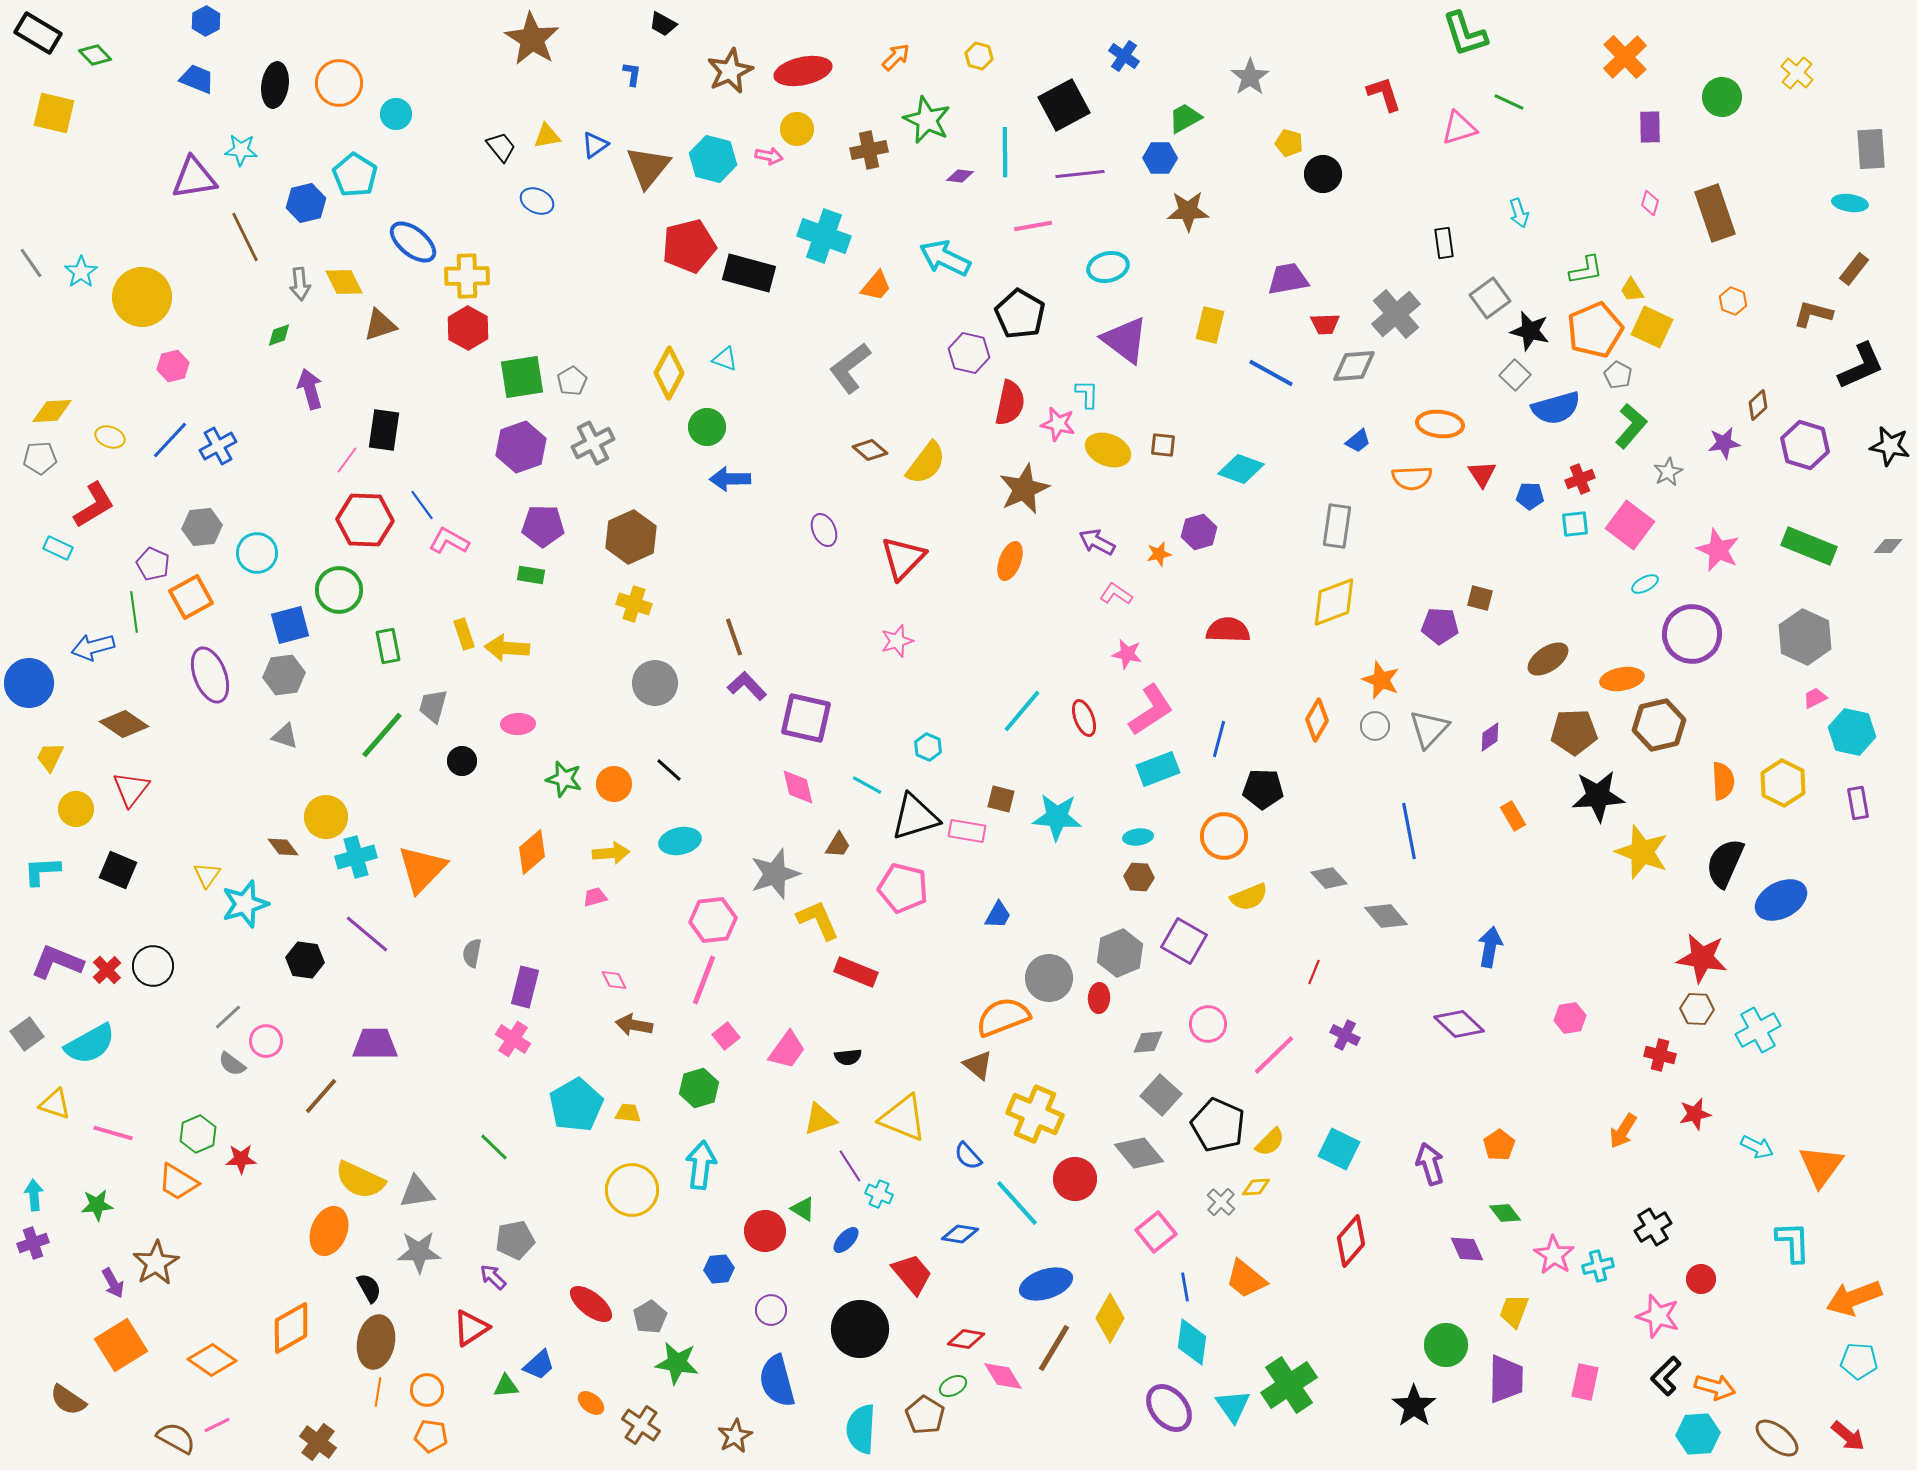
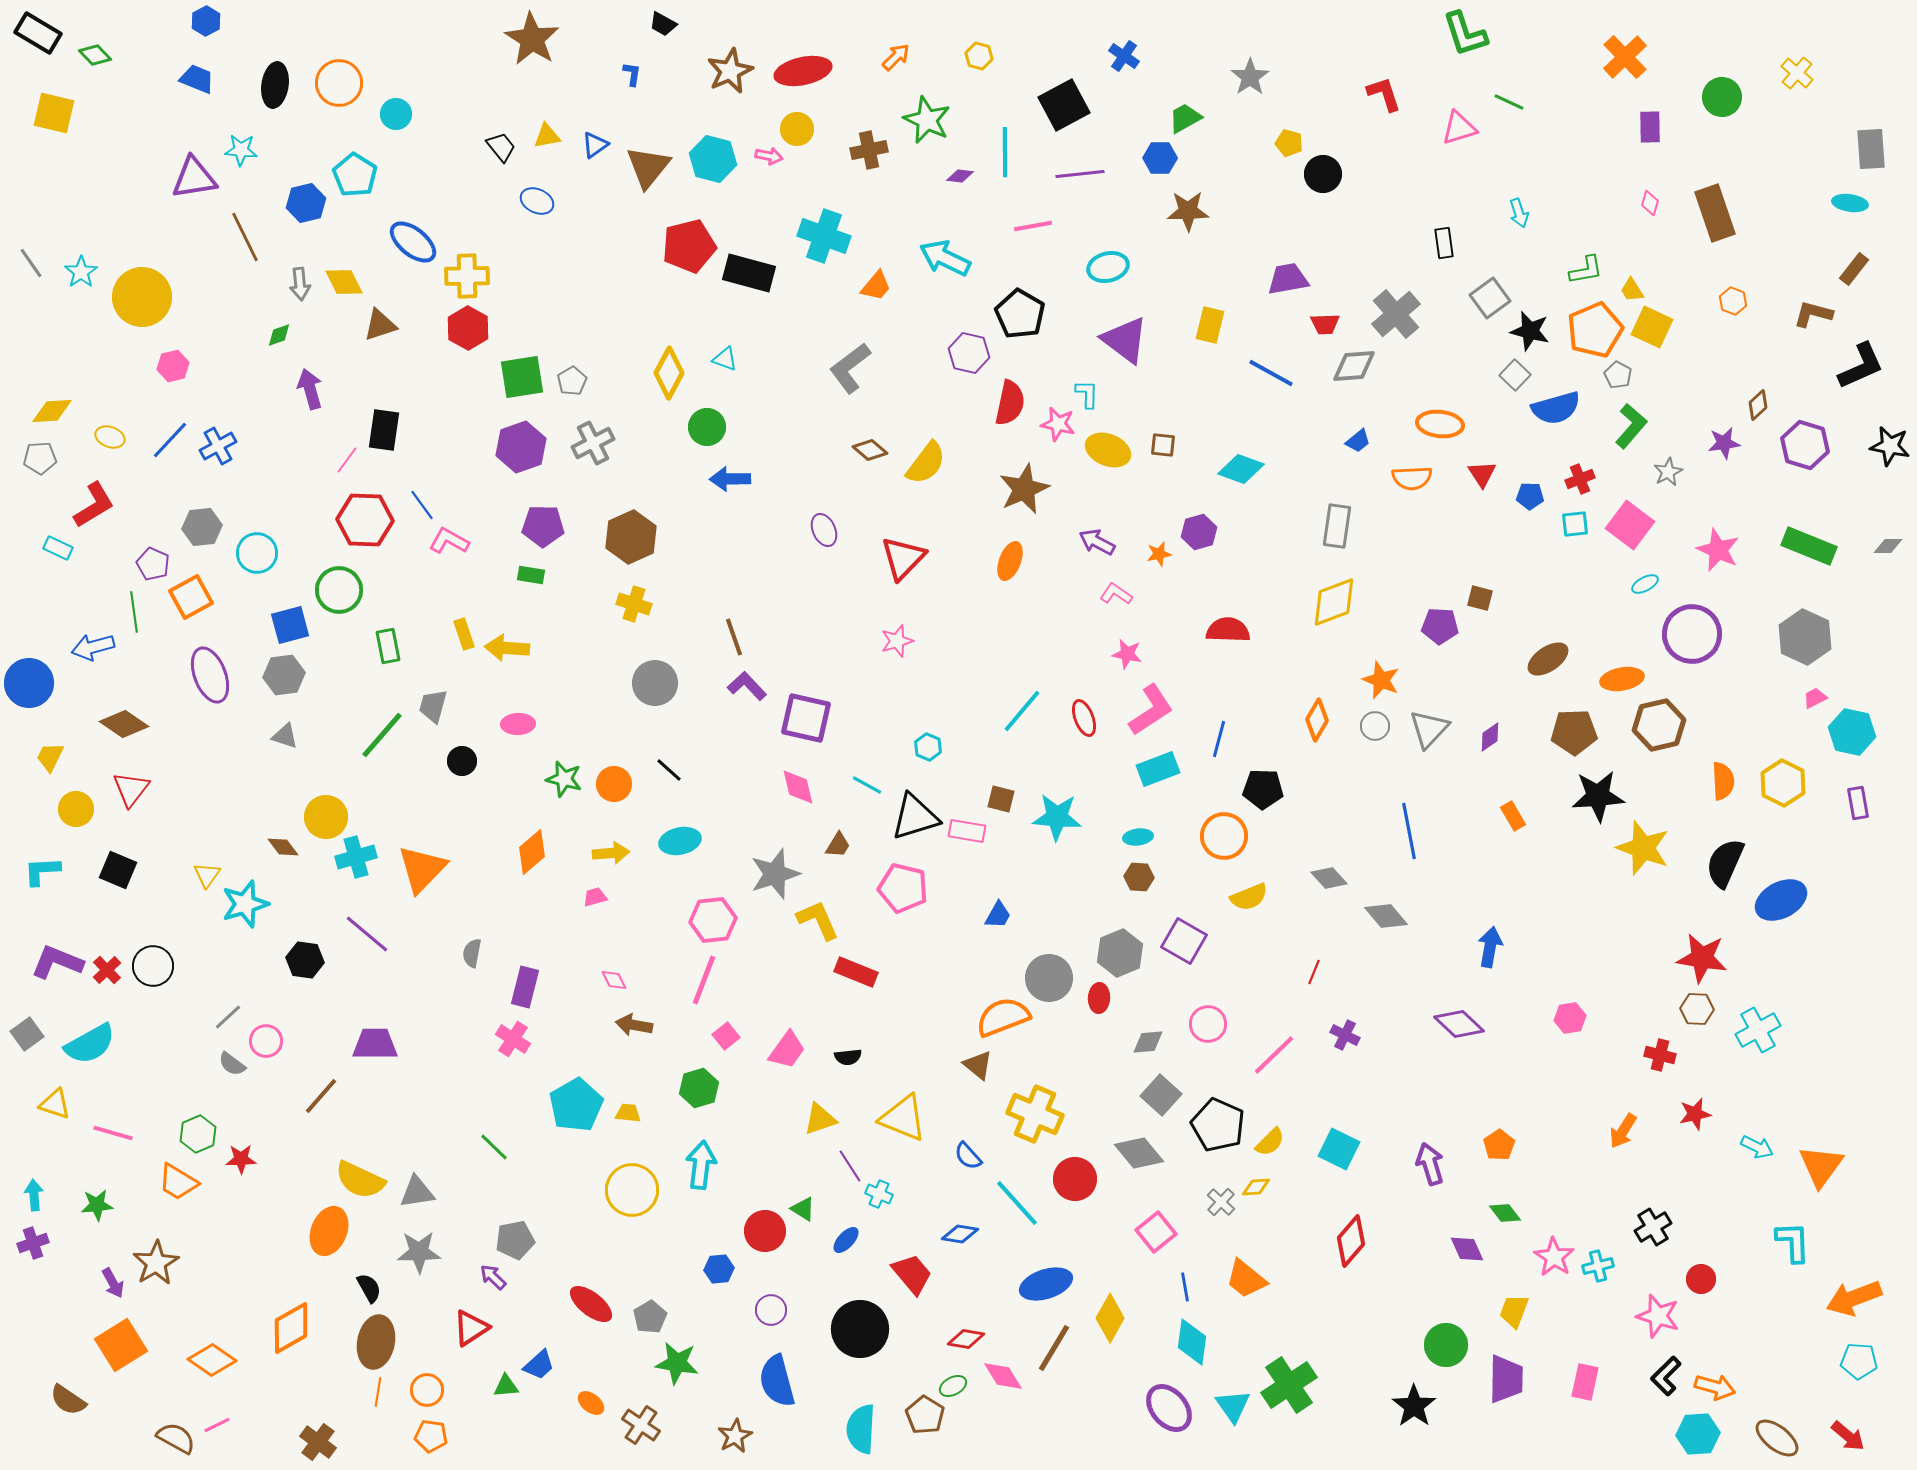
yellow star at (1642, 852): moved 1 px right, 4 px up
pink star at (1554, 1255): moved 2 px down
